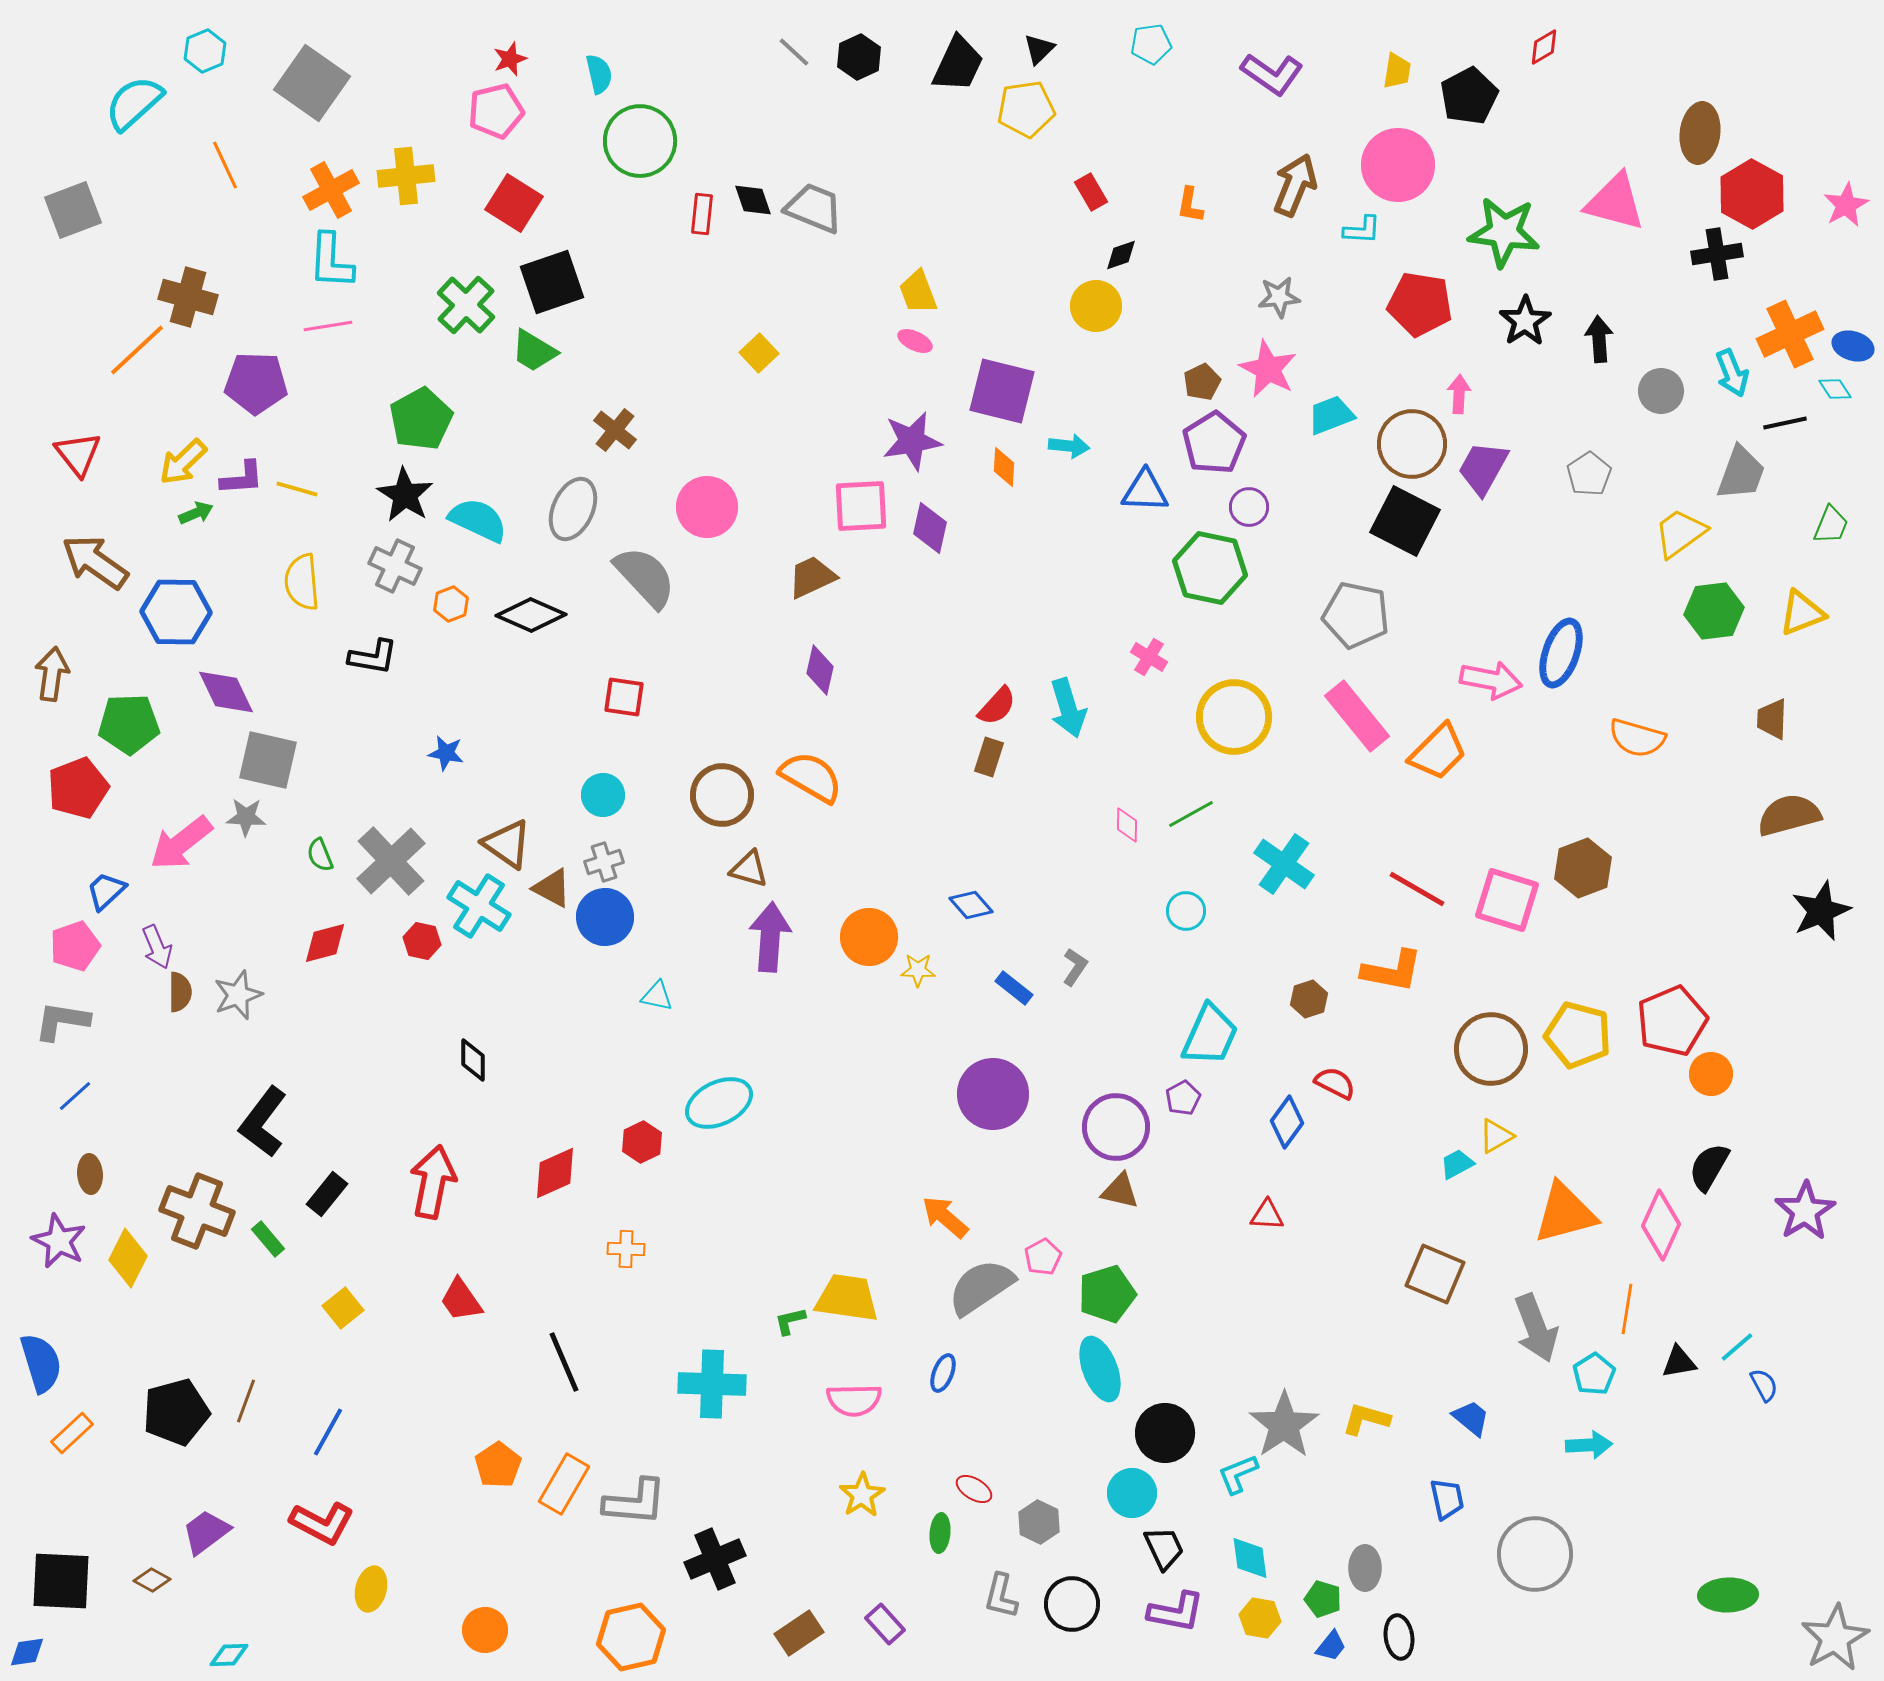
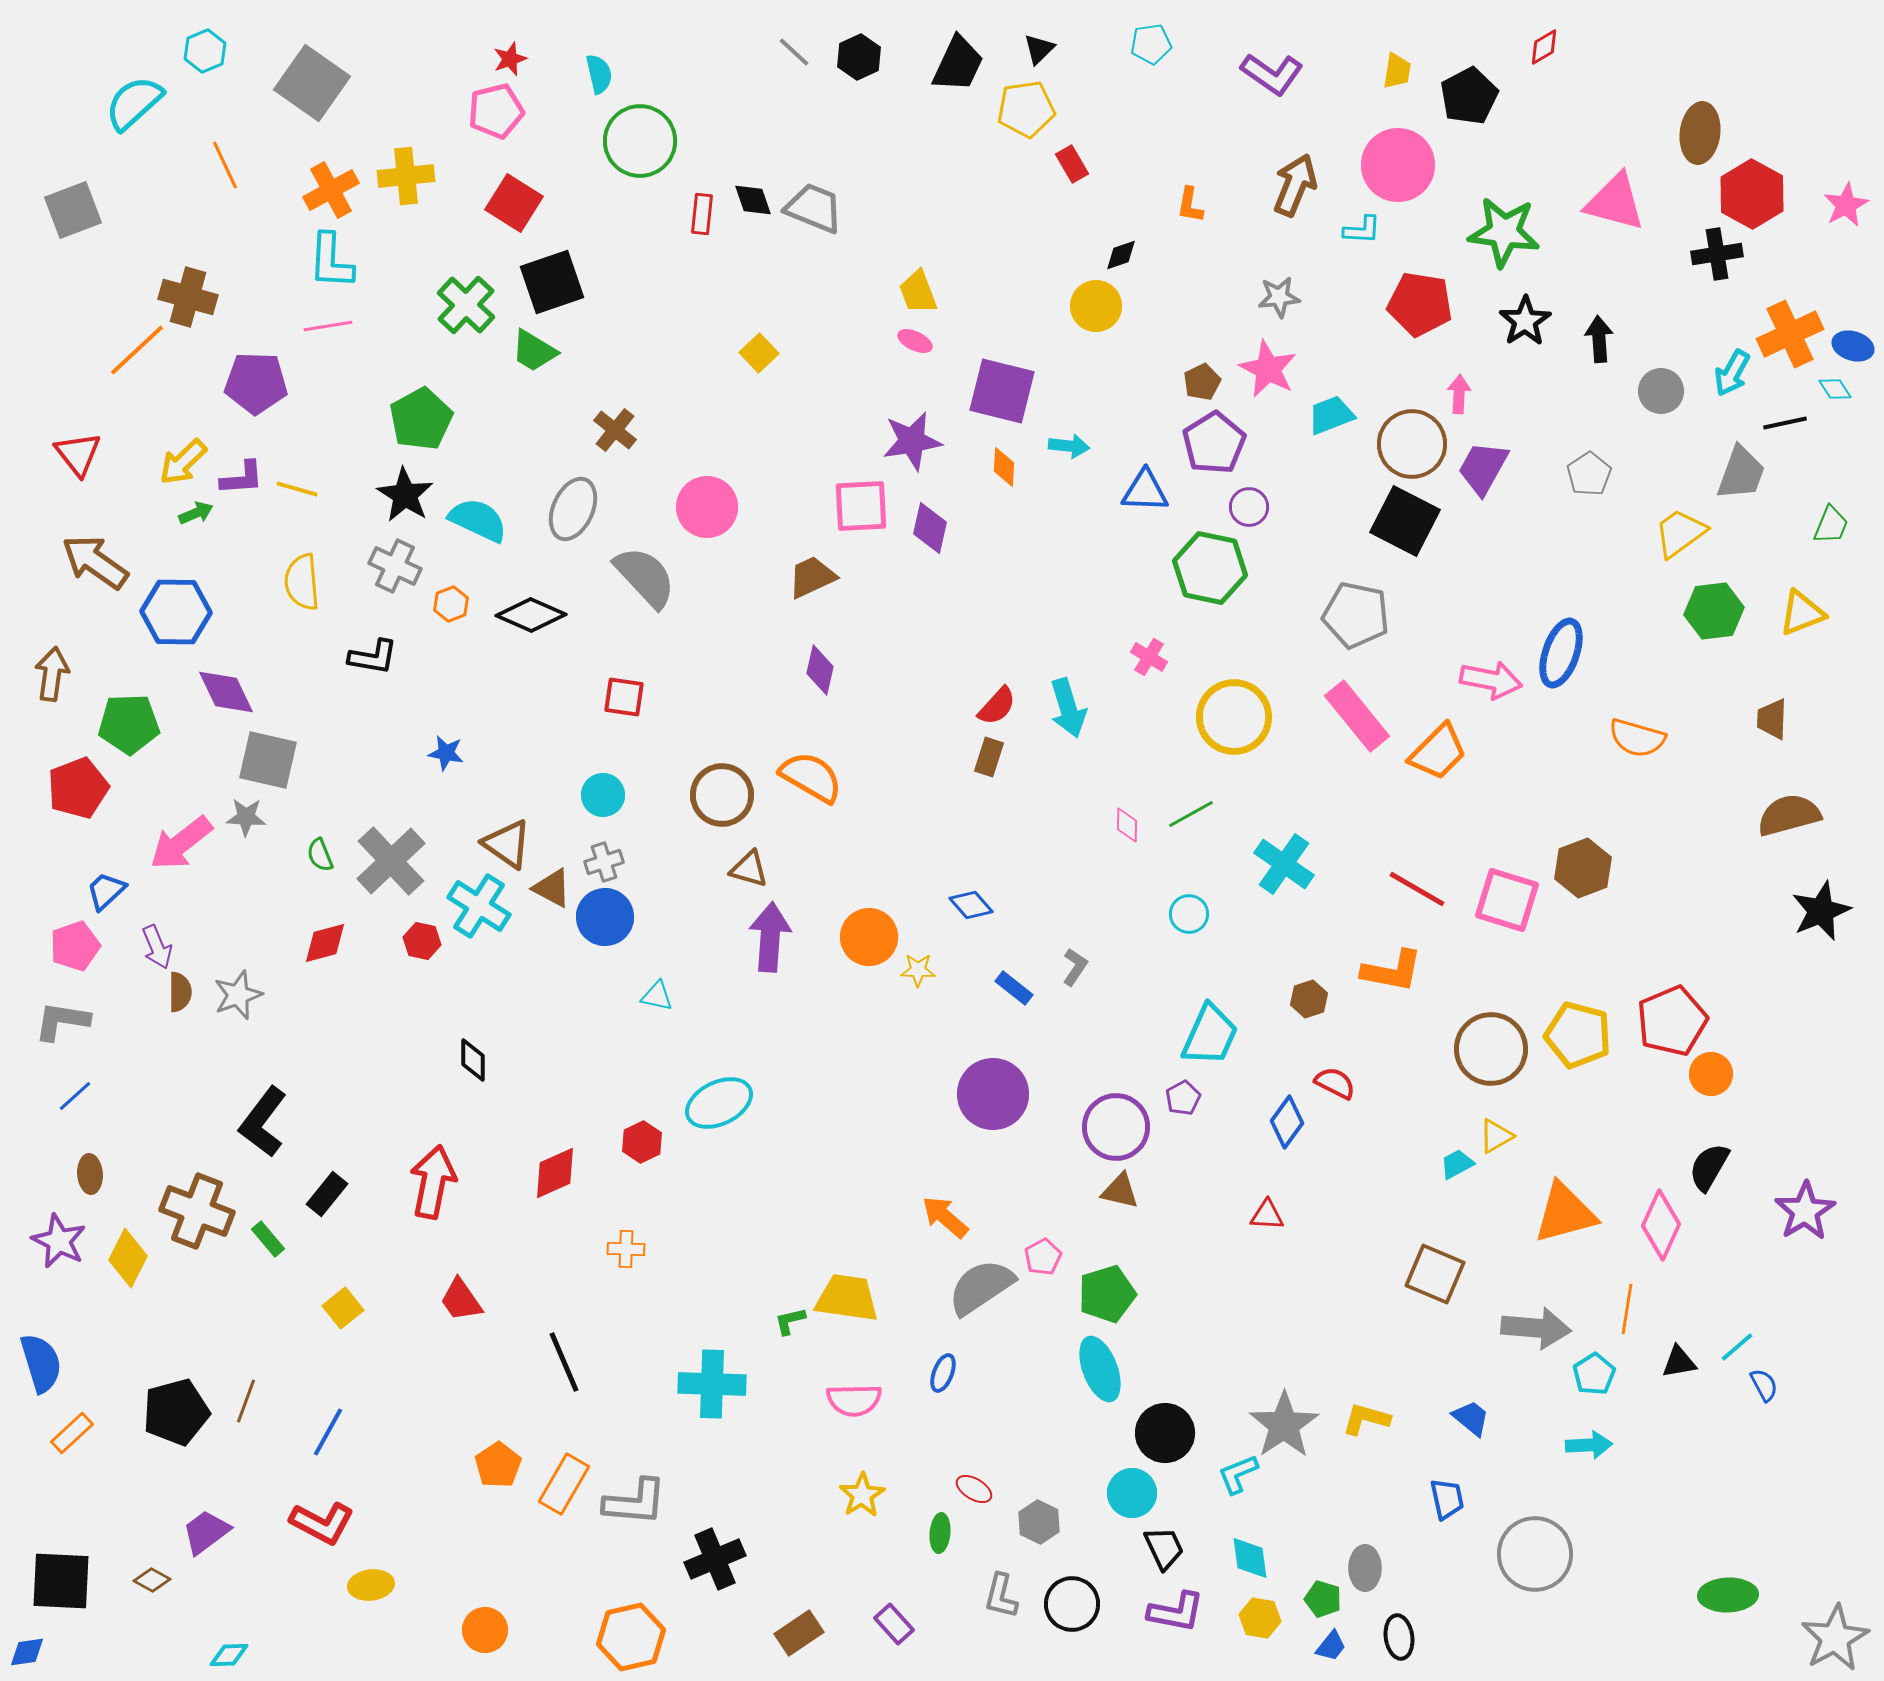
red rectangle at (1091, 192): moved 19 px left, 28 px up
cyan arrow at (1732, 373): rotated 51 degrees clockwise
cyan circle at (1186, 911): moved 3 px right, 3 px down
gray arrow at (1536, 1328): rotated 64 degrees counterclockwise
yellow ellipse at (371, 1589): moved 4 px up; rotated 69 degrees clockwise
purple rectangle at (885, 1624): moved 9 px right
